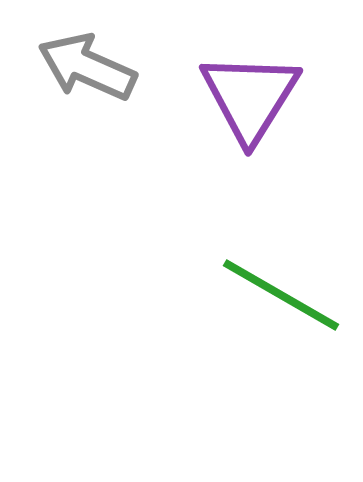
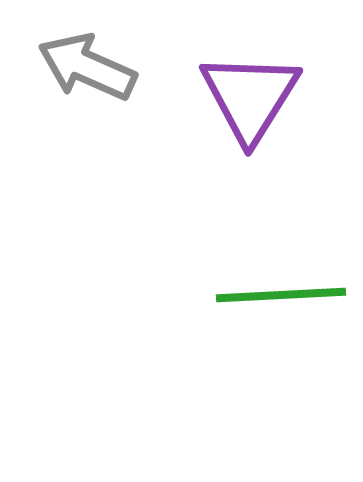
green line: rotated 33 degrees counterclockwise
